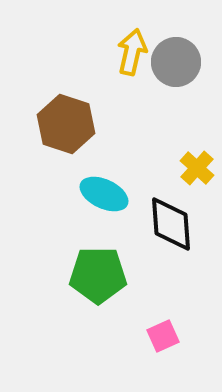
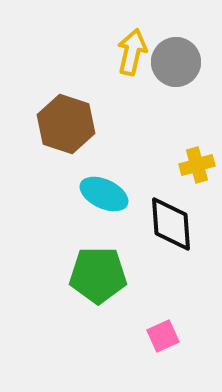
yellow cross: moved 3 px up; rotated 32 degrees clockwise
